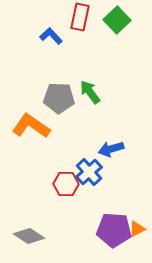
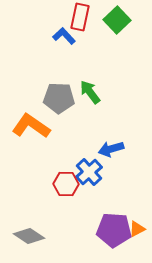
blue L-shape: moved 13 px right
